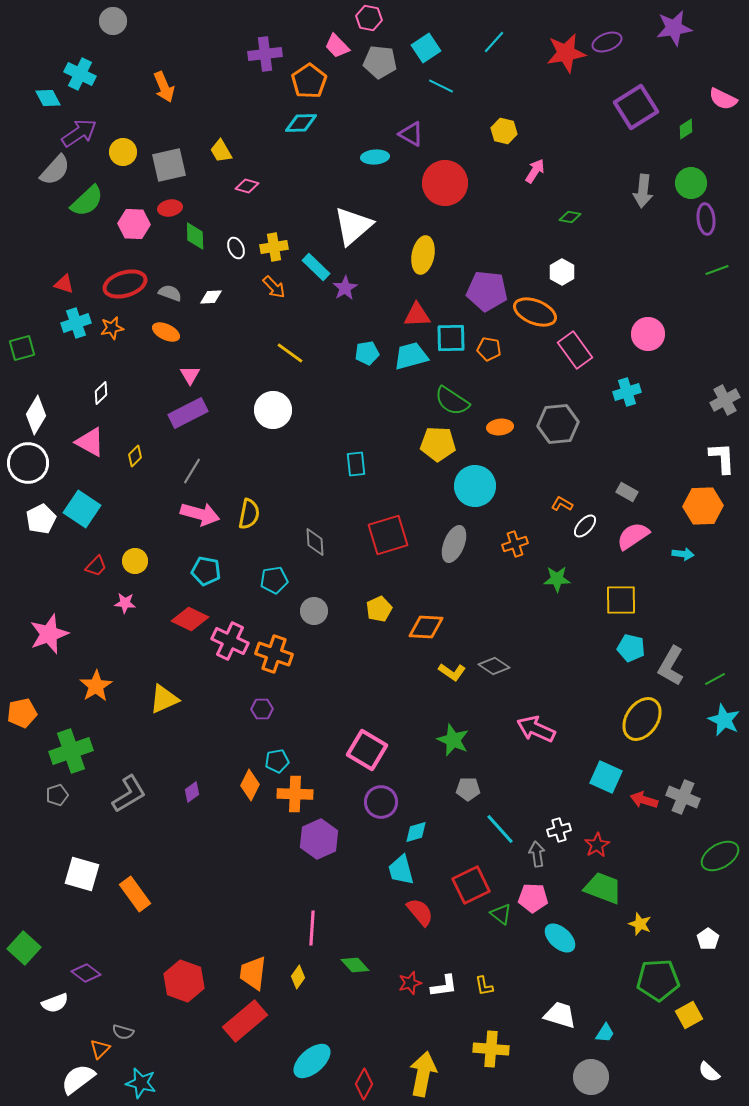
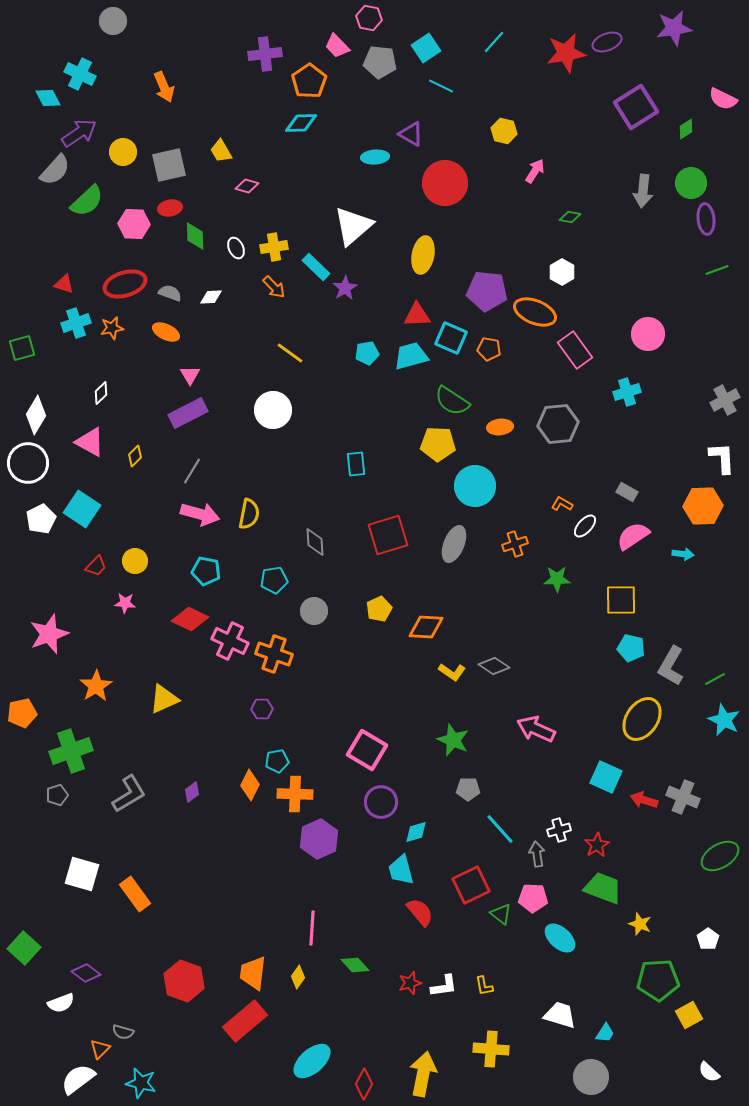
cyan square at (451, 338): rotated 24 degrees clockwise
white semicircle at (55, 1003): moved 6 px right
